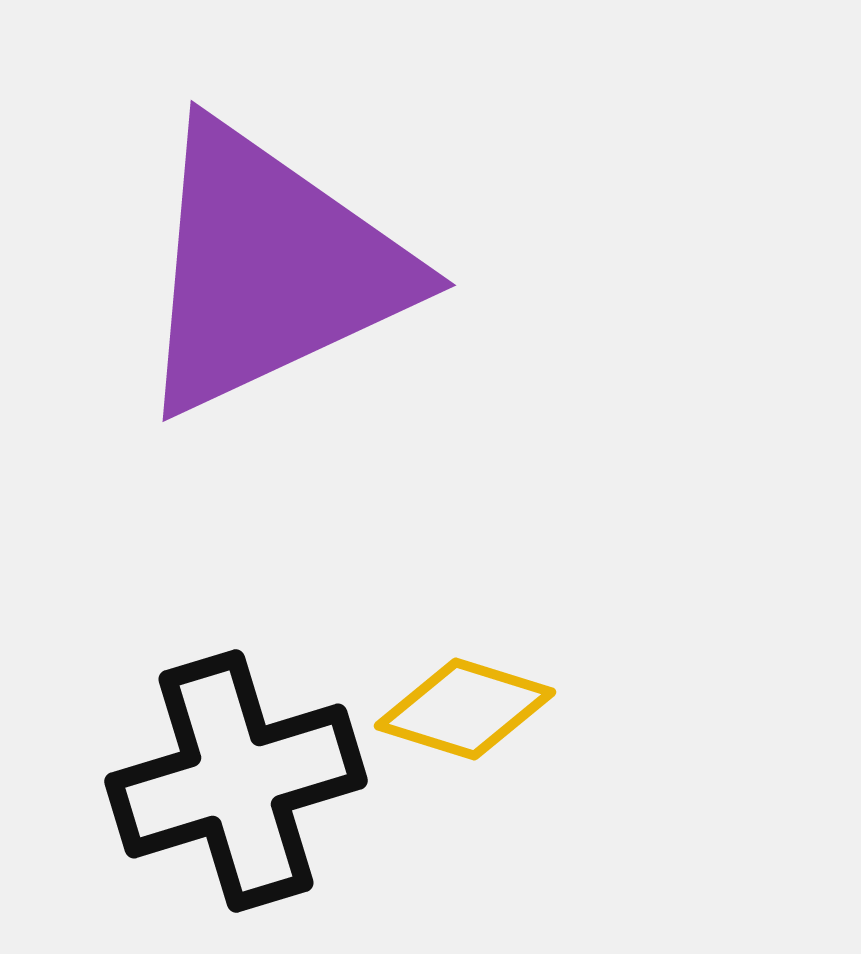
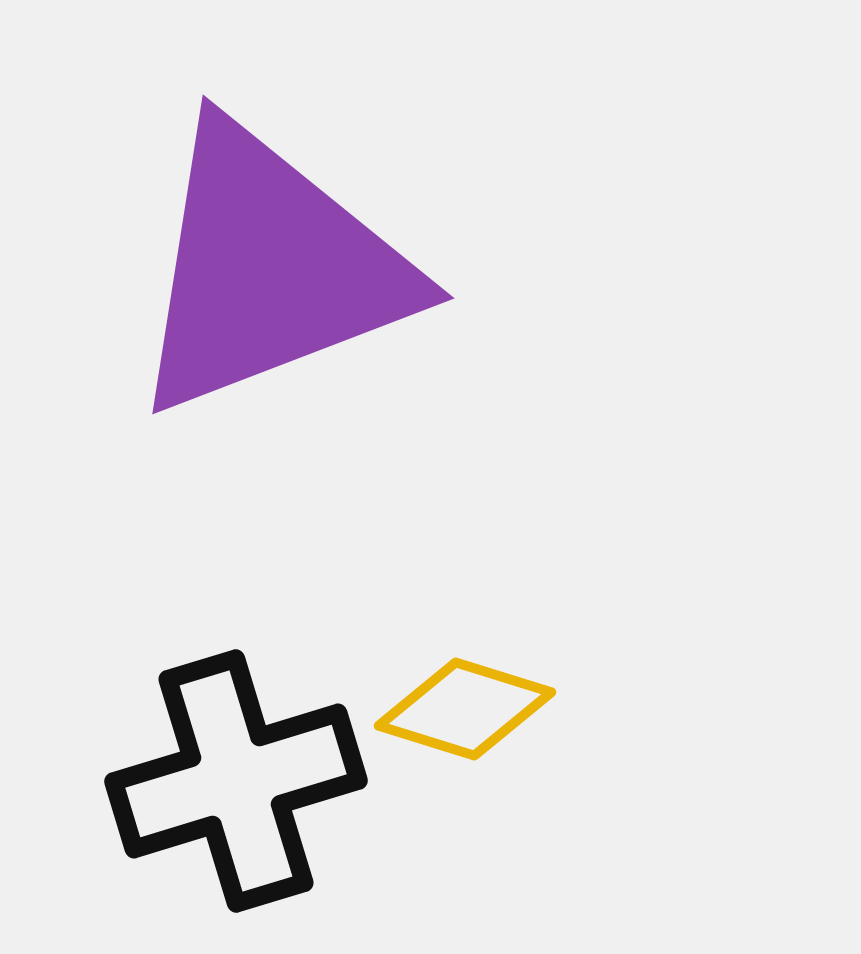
purple triangle: rotated 4 degrees clockwise
